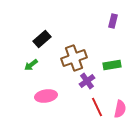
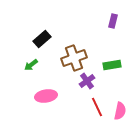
pink semicircle: moved 2 px down
